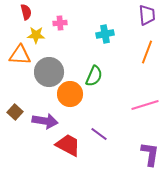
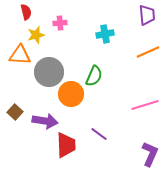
yellow star: rotated 18 degrees counterclockwise
orange line: moved 1 px right; rotated 45 degrees clockwise
orange circle: moved 1 px right
red trapezoid: moved 2 px left; rotated 60 degrees clockwise
purple L-shape: rotated 15 degrees clockwise
